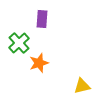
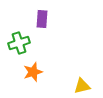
green cross: rotated 25 degrees clockwise
orange star: moved 6 px left, 9 px down
